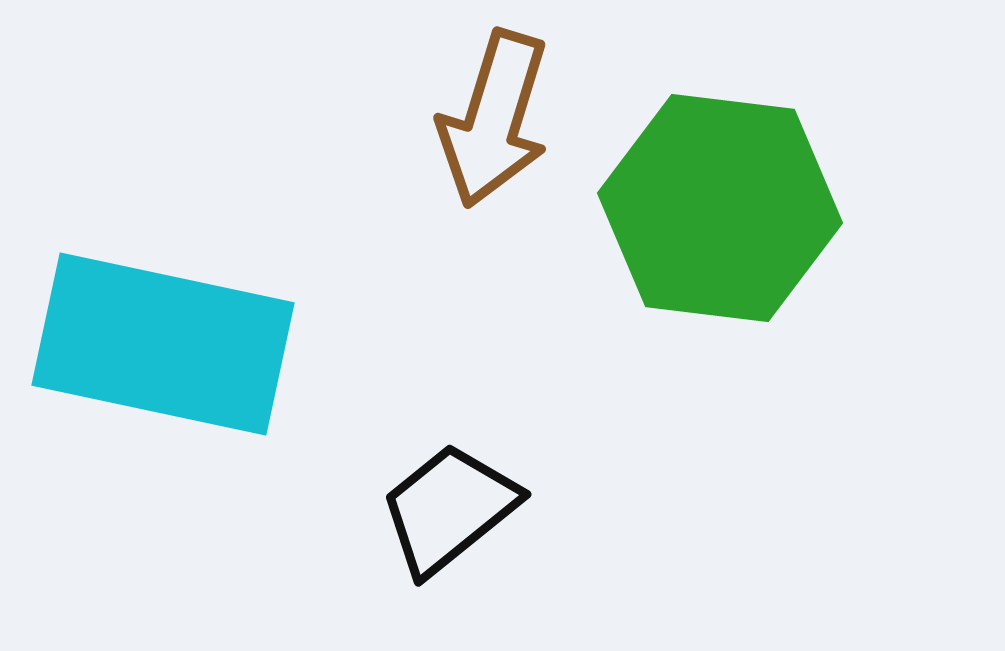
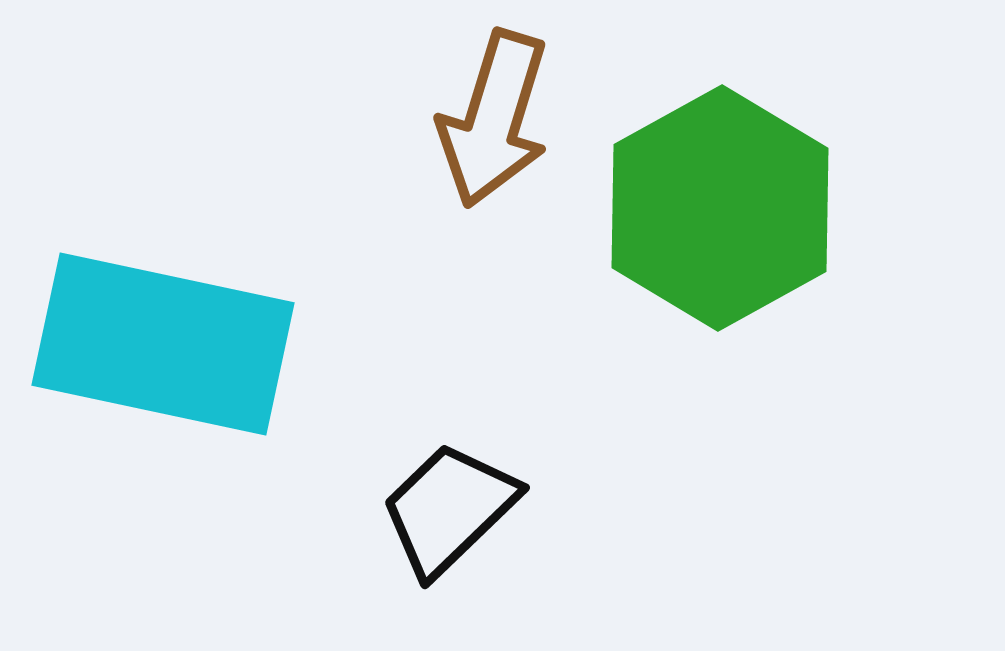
green hexagon: rotated 24 degrees clockwise
black trapezoid: rotated 5 degrees counterclockwise
